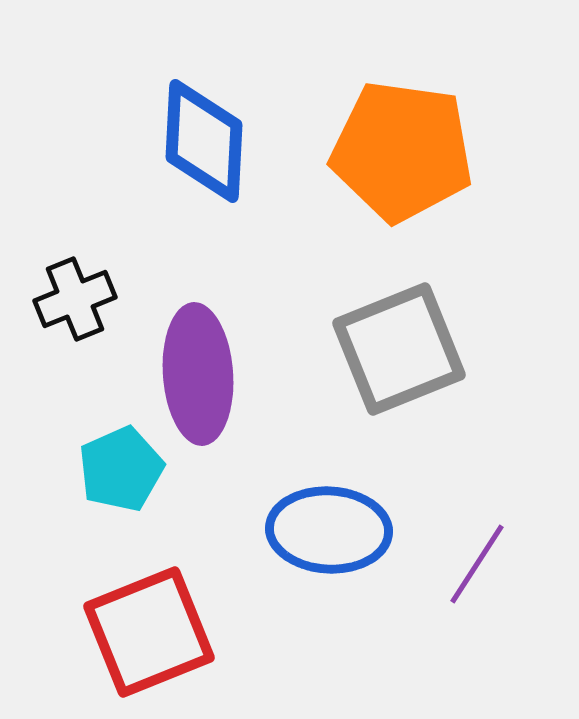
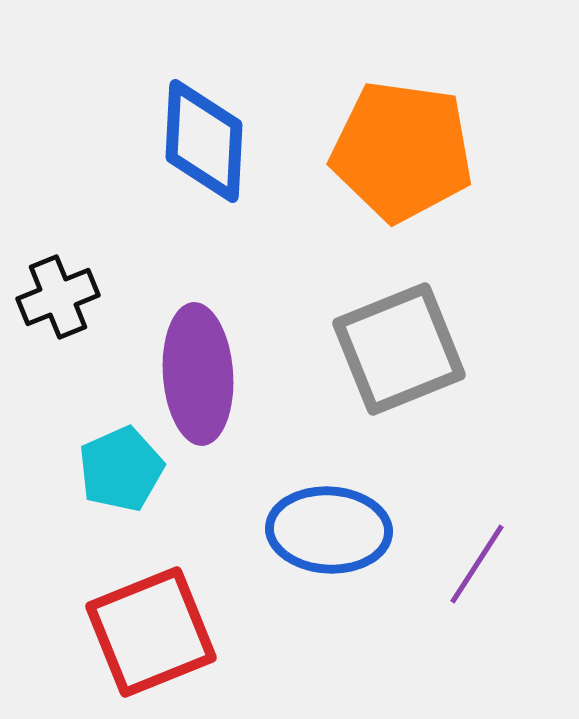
black cross: moved 17 px left, 2 px up
red square: moved 2 px right
